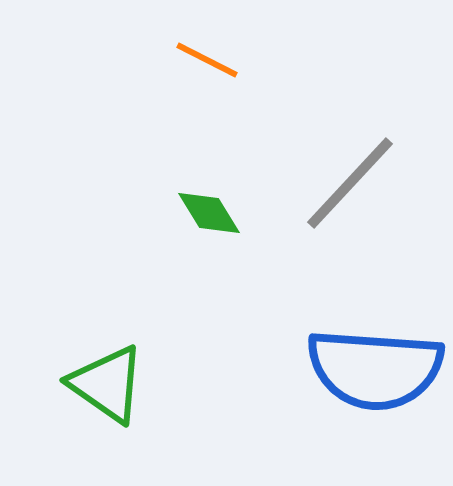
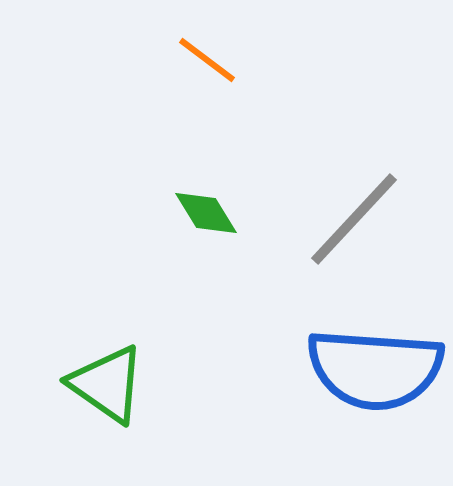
orange line: rotated 10 degrees clockwise
gray line: moved 4 px right, 36 px down
green diamond: moved 3 px left
